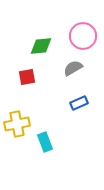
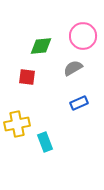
red square: rotated 18 degrees clockwise
